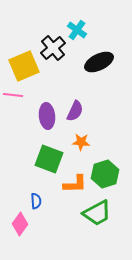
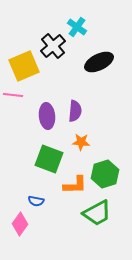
cyan cross: moved 3 px up
black cross: moved 2 px up
purple semicircle: rotated 20 degrees counterclockwise
orange L-shape: moved 1 px down
blue semicircle: rotated 105 degrees clockwise
